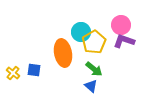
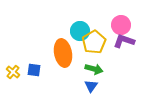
cyan circle: moved 1 px left, 1 px up
green arrow: rotated 24 degrees counterclockwise
yellow cross: moved 1 px up
blue triangle: rotated 24 degrees clockwise
